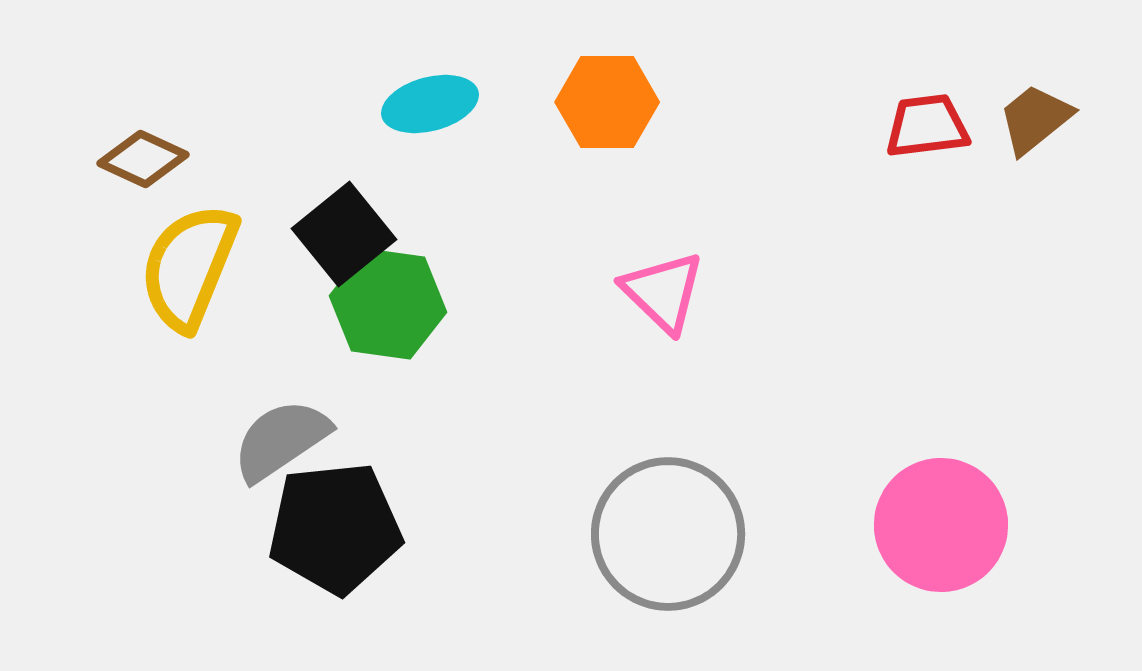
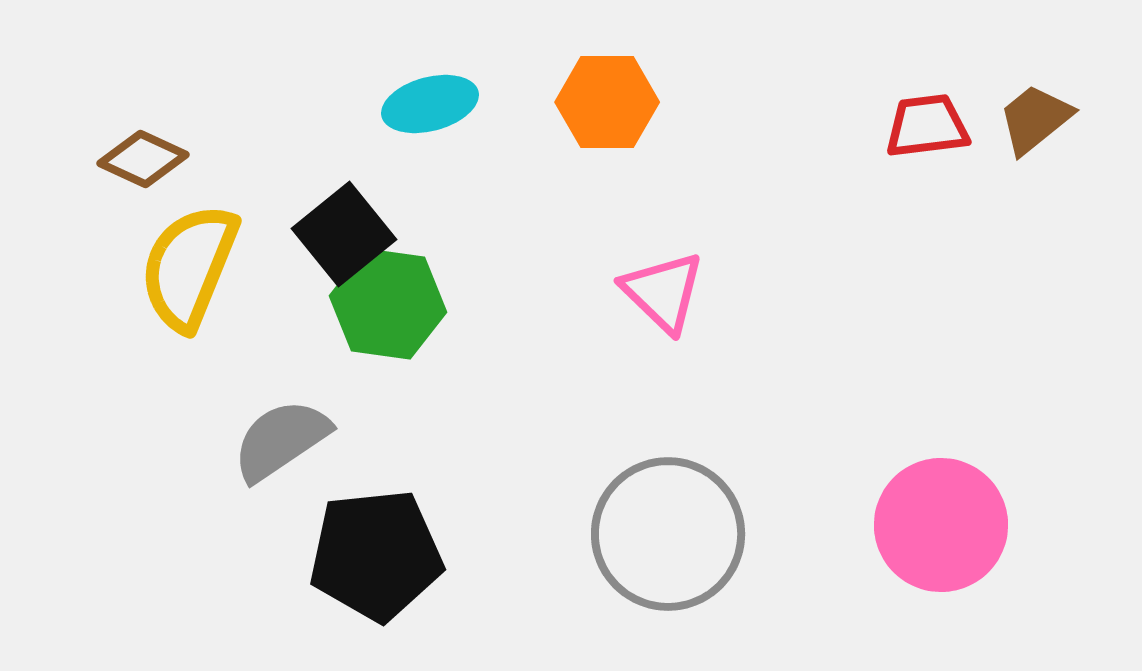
black pentagon: moved 41 px right, 27 px down
